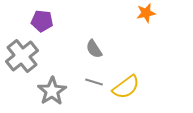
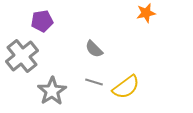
purple pentagon: rotated 15 degrees counterclockwise
gray semicircle: rotated 12 degrees counterclockwise
